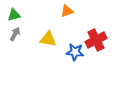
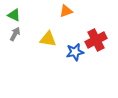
orange triangle: moved 1 px left
green triangle: rotated 40 degrees clockwise
blue star: rotated 18 degrees counterclockwise
